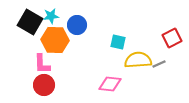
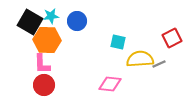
blue circle: moved 4 px up
orange hexagon: moved 8 px left
yellow semicircle: moved 2 px right, 1 px up
